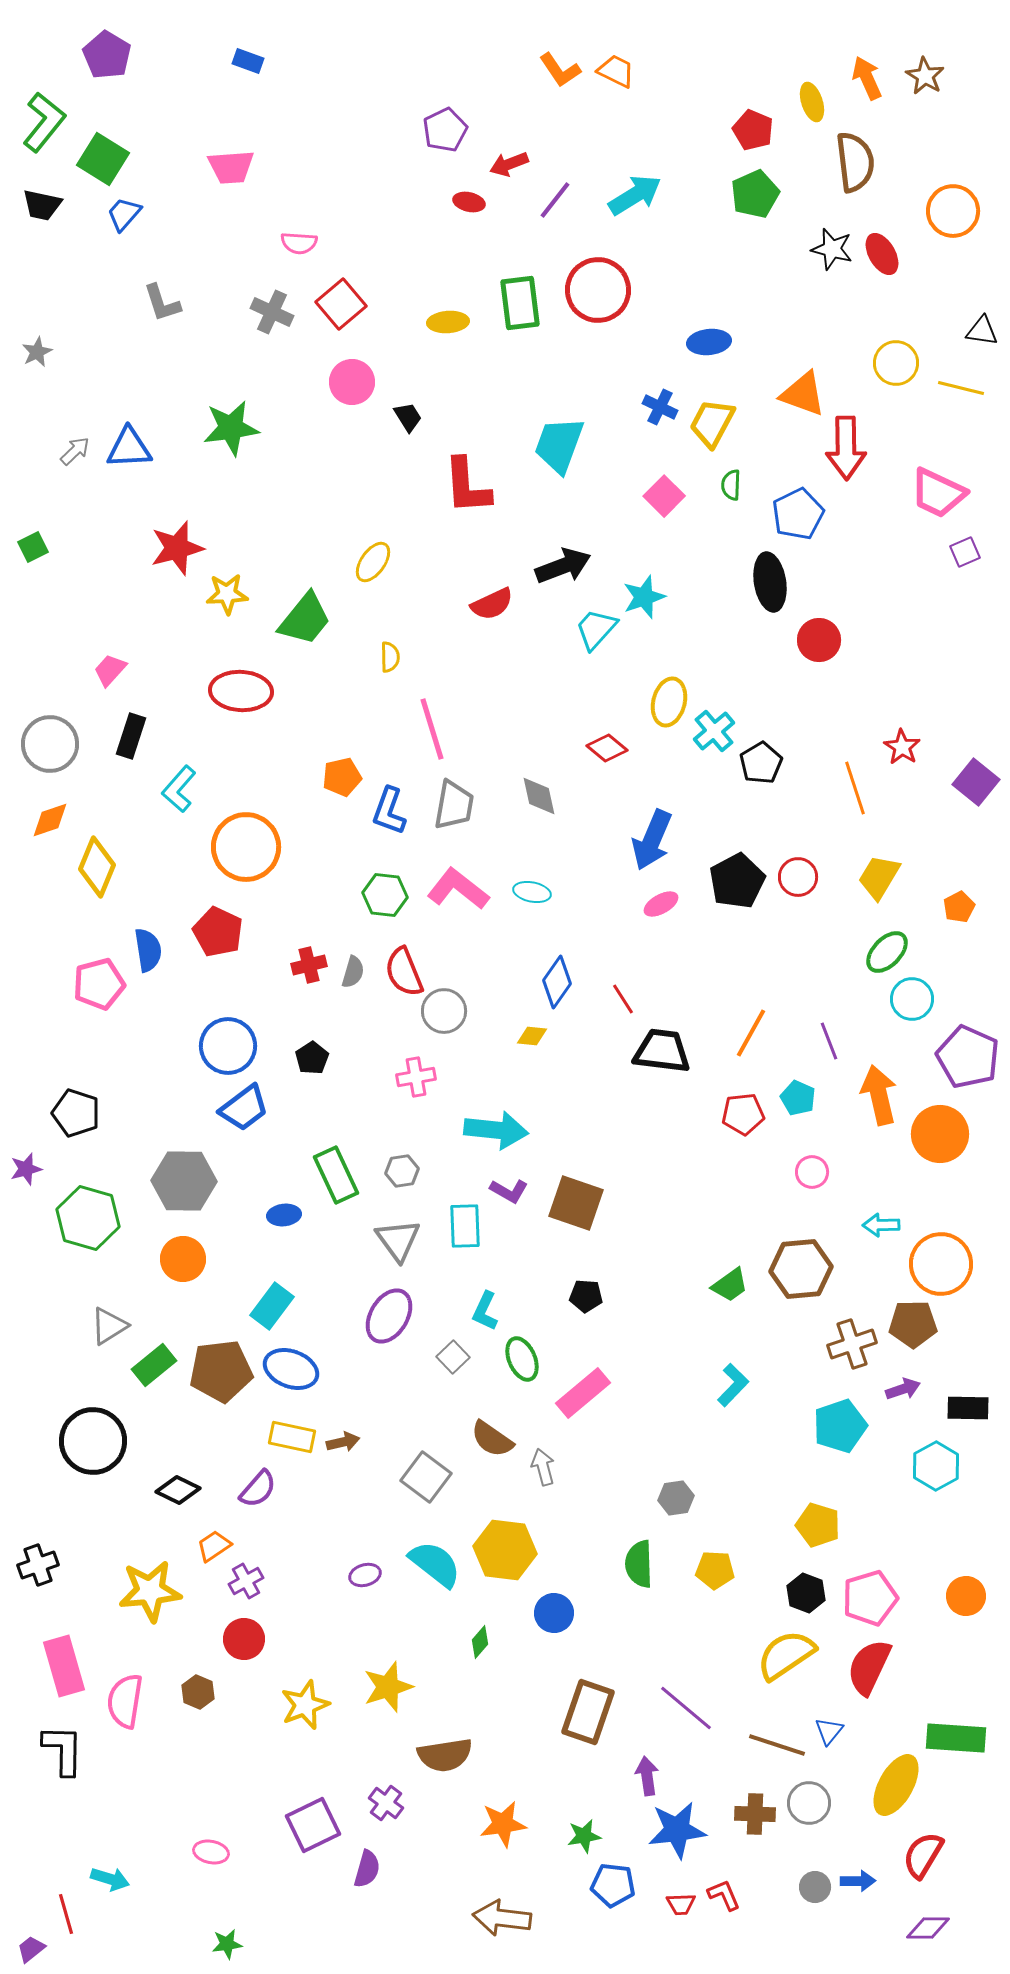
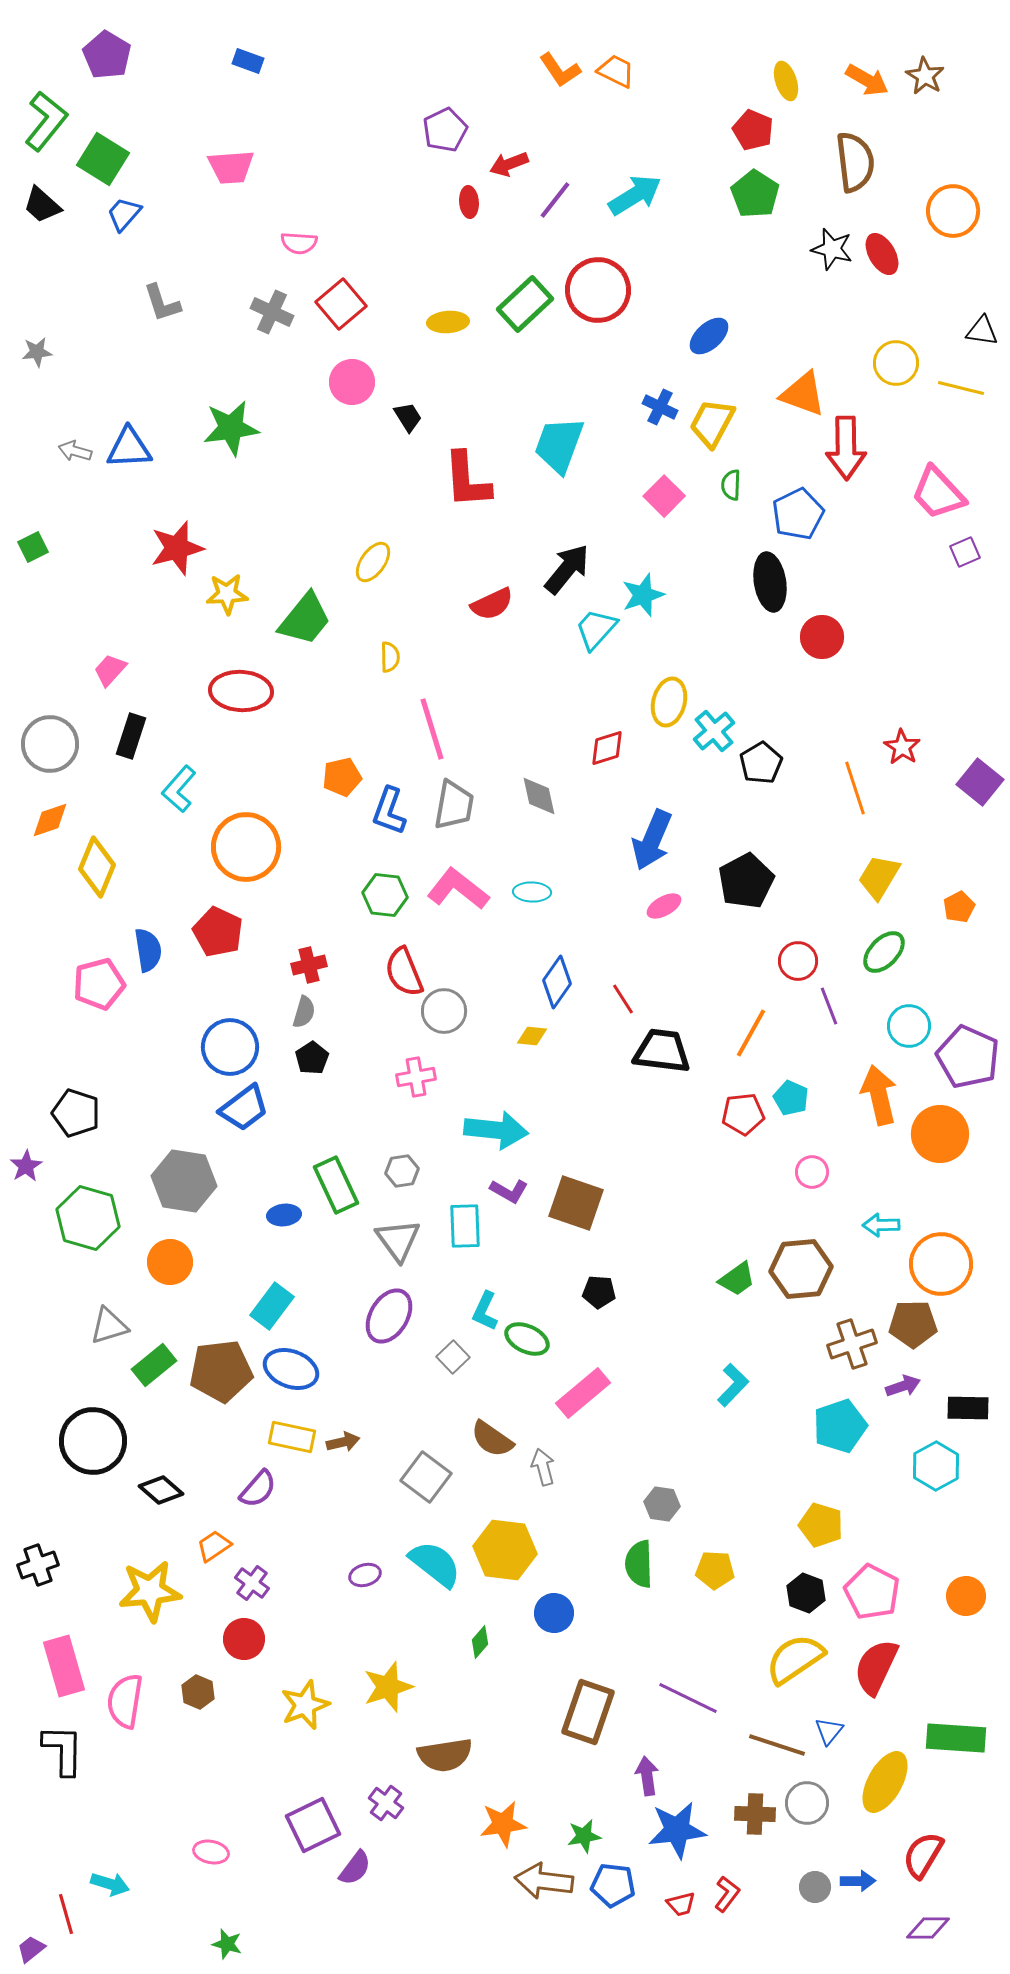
orange arrow at (867, 78): moved 2 px down; rotated 144 degrees clockwise
yellow ellipse at (812, 102): moved 26 px left, 21 px up
green L-shape at (44, 122): moved 2 px right, 1 px up
green pentagon at (755, 194): rotated 15 degrees counterclockwise
red ellipse at (469, 202): rotated 72 degrees clockwise
black trapezoid at (42, 205): rotated 30 degrees clockwise
green rectangle at (520, 303): moved 5 px right, 1 px down; rotated 54 degrees clockwise
blue ellipse at (709, 342): moved 6 px up; rotated 36 degrees counterclockwise
gray star at (37, 352): rotated 20 degrees clockwise
gray arrow at (75, 451): rotated 120 degrees counterclockwise
red L-shape at (467, 486): moved 6 px up
pink trapezoid at (938, 493): rotated 22 degrees clockwise
black arrow at (563, 566): moved 4 px right, 3 px down; rotated 30 degrees counterclockwise
cyan star at (644, 597): moved 1 px left, 2 px up
red circle at (819, 640): moved 3 px right, 3 px up
red diamond at (607, 748): rotated 57 degrees counterclockwise
purple square at (976, 782): moved 4 px right
red circle at (798, 877): moved 84 px down
black pentagon at (737, 881): moved 9 px right
cyan ellipse at (532, 892): rotated 9 degrees counterclockwise
pink ellipse at (661, 904): moved 3 px right, 2 px down
green ellipse at (887, 952): moved 3 px left
gray semicircle at (353, 972): moved 49 px left, 40 px down
cyan circle at (912, 999): moved 3 px left, 27 px down
purple line at (829, 1041): moved 35 px up
blue circle at (228, 1046): moved 2 px right, 1 px down
cyan pentagon at (798, 1098): moved 7 px left
purple star at (26, 1169): moved 3 px up; rotated 16 degrees counterclockwise
green rectangle at (336, 1175): moved 10 px down
gray hexagon at (184, 1181): rotated 8 degrees clockwise
orange circle at (183, 1259): moved 13 px left, 3 px down
green trapezoid at (730, 1285): moved 7 px right, 6 px up
black pentagon at (586, 1296): moved 13 px right, 4 px up
gray triangle at (109, 1326): rotated 15 degrees clockwise
green ellipse at (522, 1359): moved 5 px right, 20 px up; rotated 42 degrees counterclockwise
purple arrow at (903, 1389): moved 3 px up
black diamond at (178, 1490): moved 17 px left; rotated 15 degrees clockwise
gray hexagon at (676, 1498): moved 14 px left, 6 px down; rotated 16 degrees clockwise
yellow pentagon at (818, 1525): moved 3 px right
purple cross at (246, 1581): moved 6 px right, 2 px down; rotated 24 degrees counterclockwise
pink pentagon at (870, 1598): moved 2 px right, 6 px up; rotated 28 degrees counterclockwise
yellow semicircle at (786, 1655): moved 9 px right, 4 px down
red semicircle at (869, 1667): moved 7 px right
purple line at (686, 1708): moved 2 px right, 10 px up; rotated 14 degrees counterclockwise
yellow ellipse at (896, 1785): moved 11 px left, 3 px up
gray circle at (809, 1803): moved 2 px left
purple semicircle at (367, 1869): moved 12 px left, 1 px up; rotated 21 degrees clockwise
cyan arrow at (110, 1879): moved 5 px down
red L-shape at (724, 1895): moved 3 px right, 1 px up; rotated 60 degrees clockwise
red trapezoid at (681, 1904): rotated 12 degrees counterclockwise
brown arrow at (502, 1918): moved 42 px right, 37 px up
green star at (227, 1944): rotated 24 degrees clockwise
